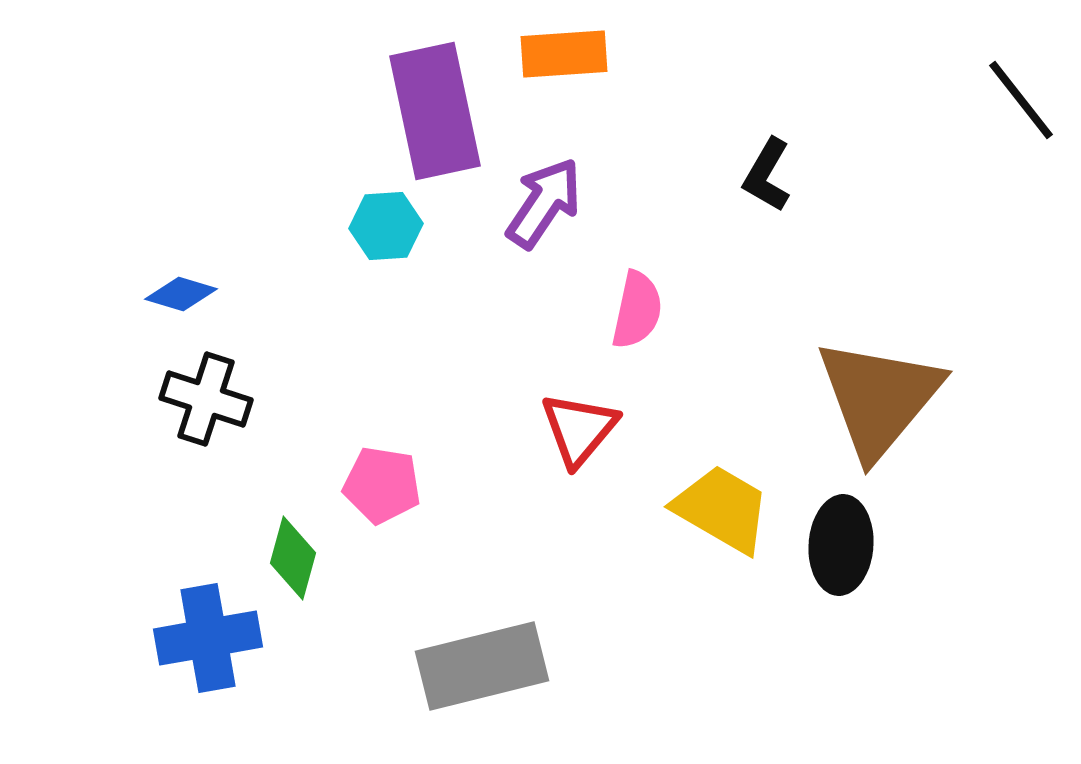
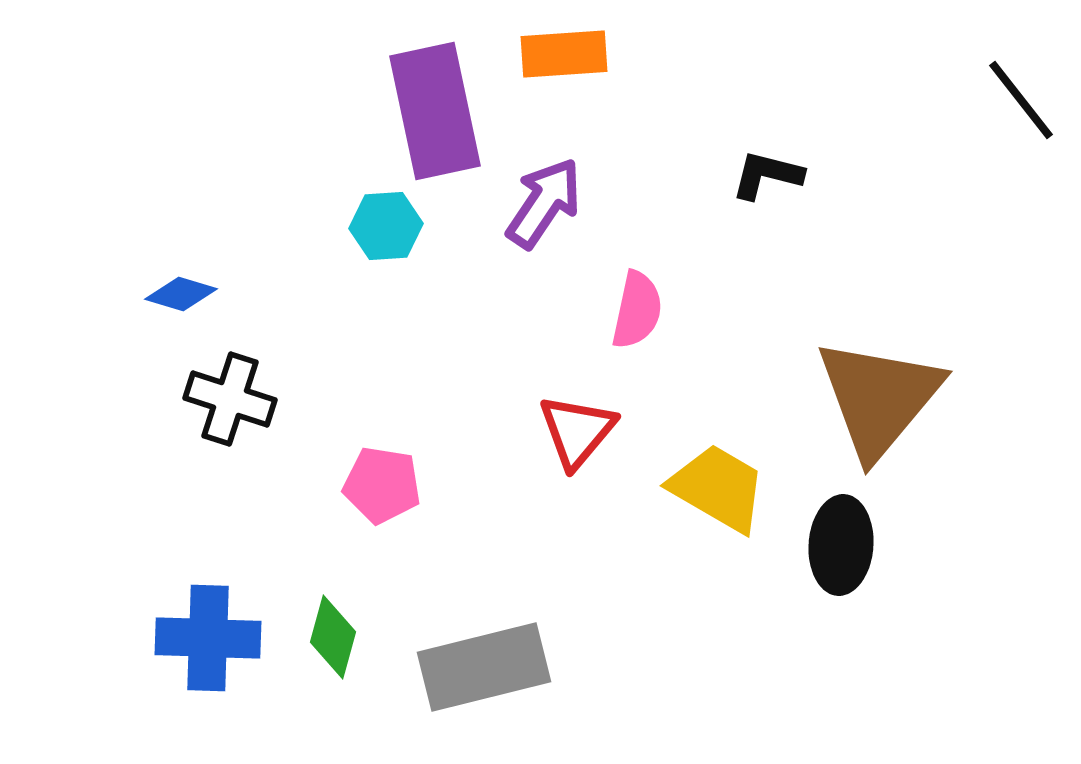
black L-shape: rotated 74 degrees clockwise
black cross: moved 24 px right
red triangle: moved 2 px left, 2 px down
yellow trapezoid: moved 4 px left, 21 px up
green diamond: moved 40 px right, 79 px down
blue cross: rotated 12 degrees clockwise
gray rectangle: moved 2 px right, 1 px down
